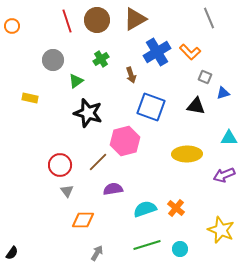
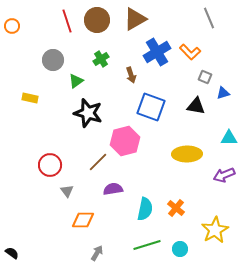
red circle: moved 10 px left
cyan semicircle: rotated 120 degrees clockwise
yellow star: moved 6 px left; rotated 20 degrees clockwise
black semicircle: rotated 88 degrees counterclockwise
